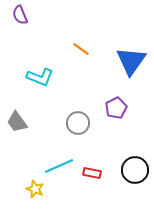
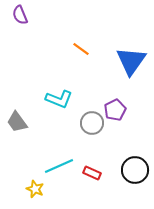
cyan L-shape: moved 19 px right, 22 px down
purple pentagon: moved 1 px left, 2 px down
gray circle: moved 14 px right
red rectangle: rotated 12 degrees clockwise
